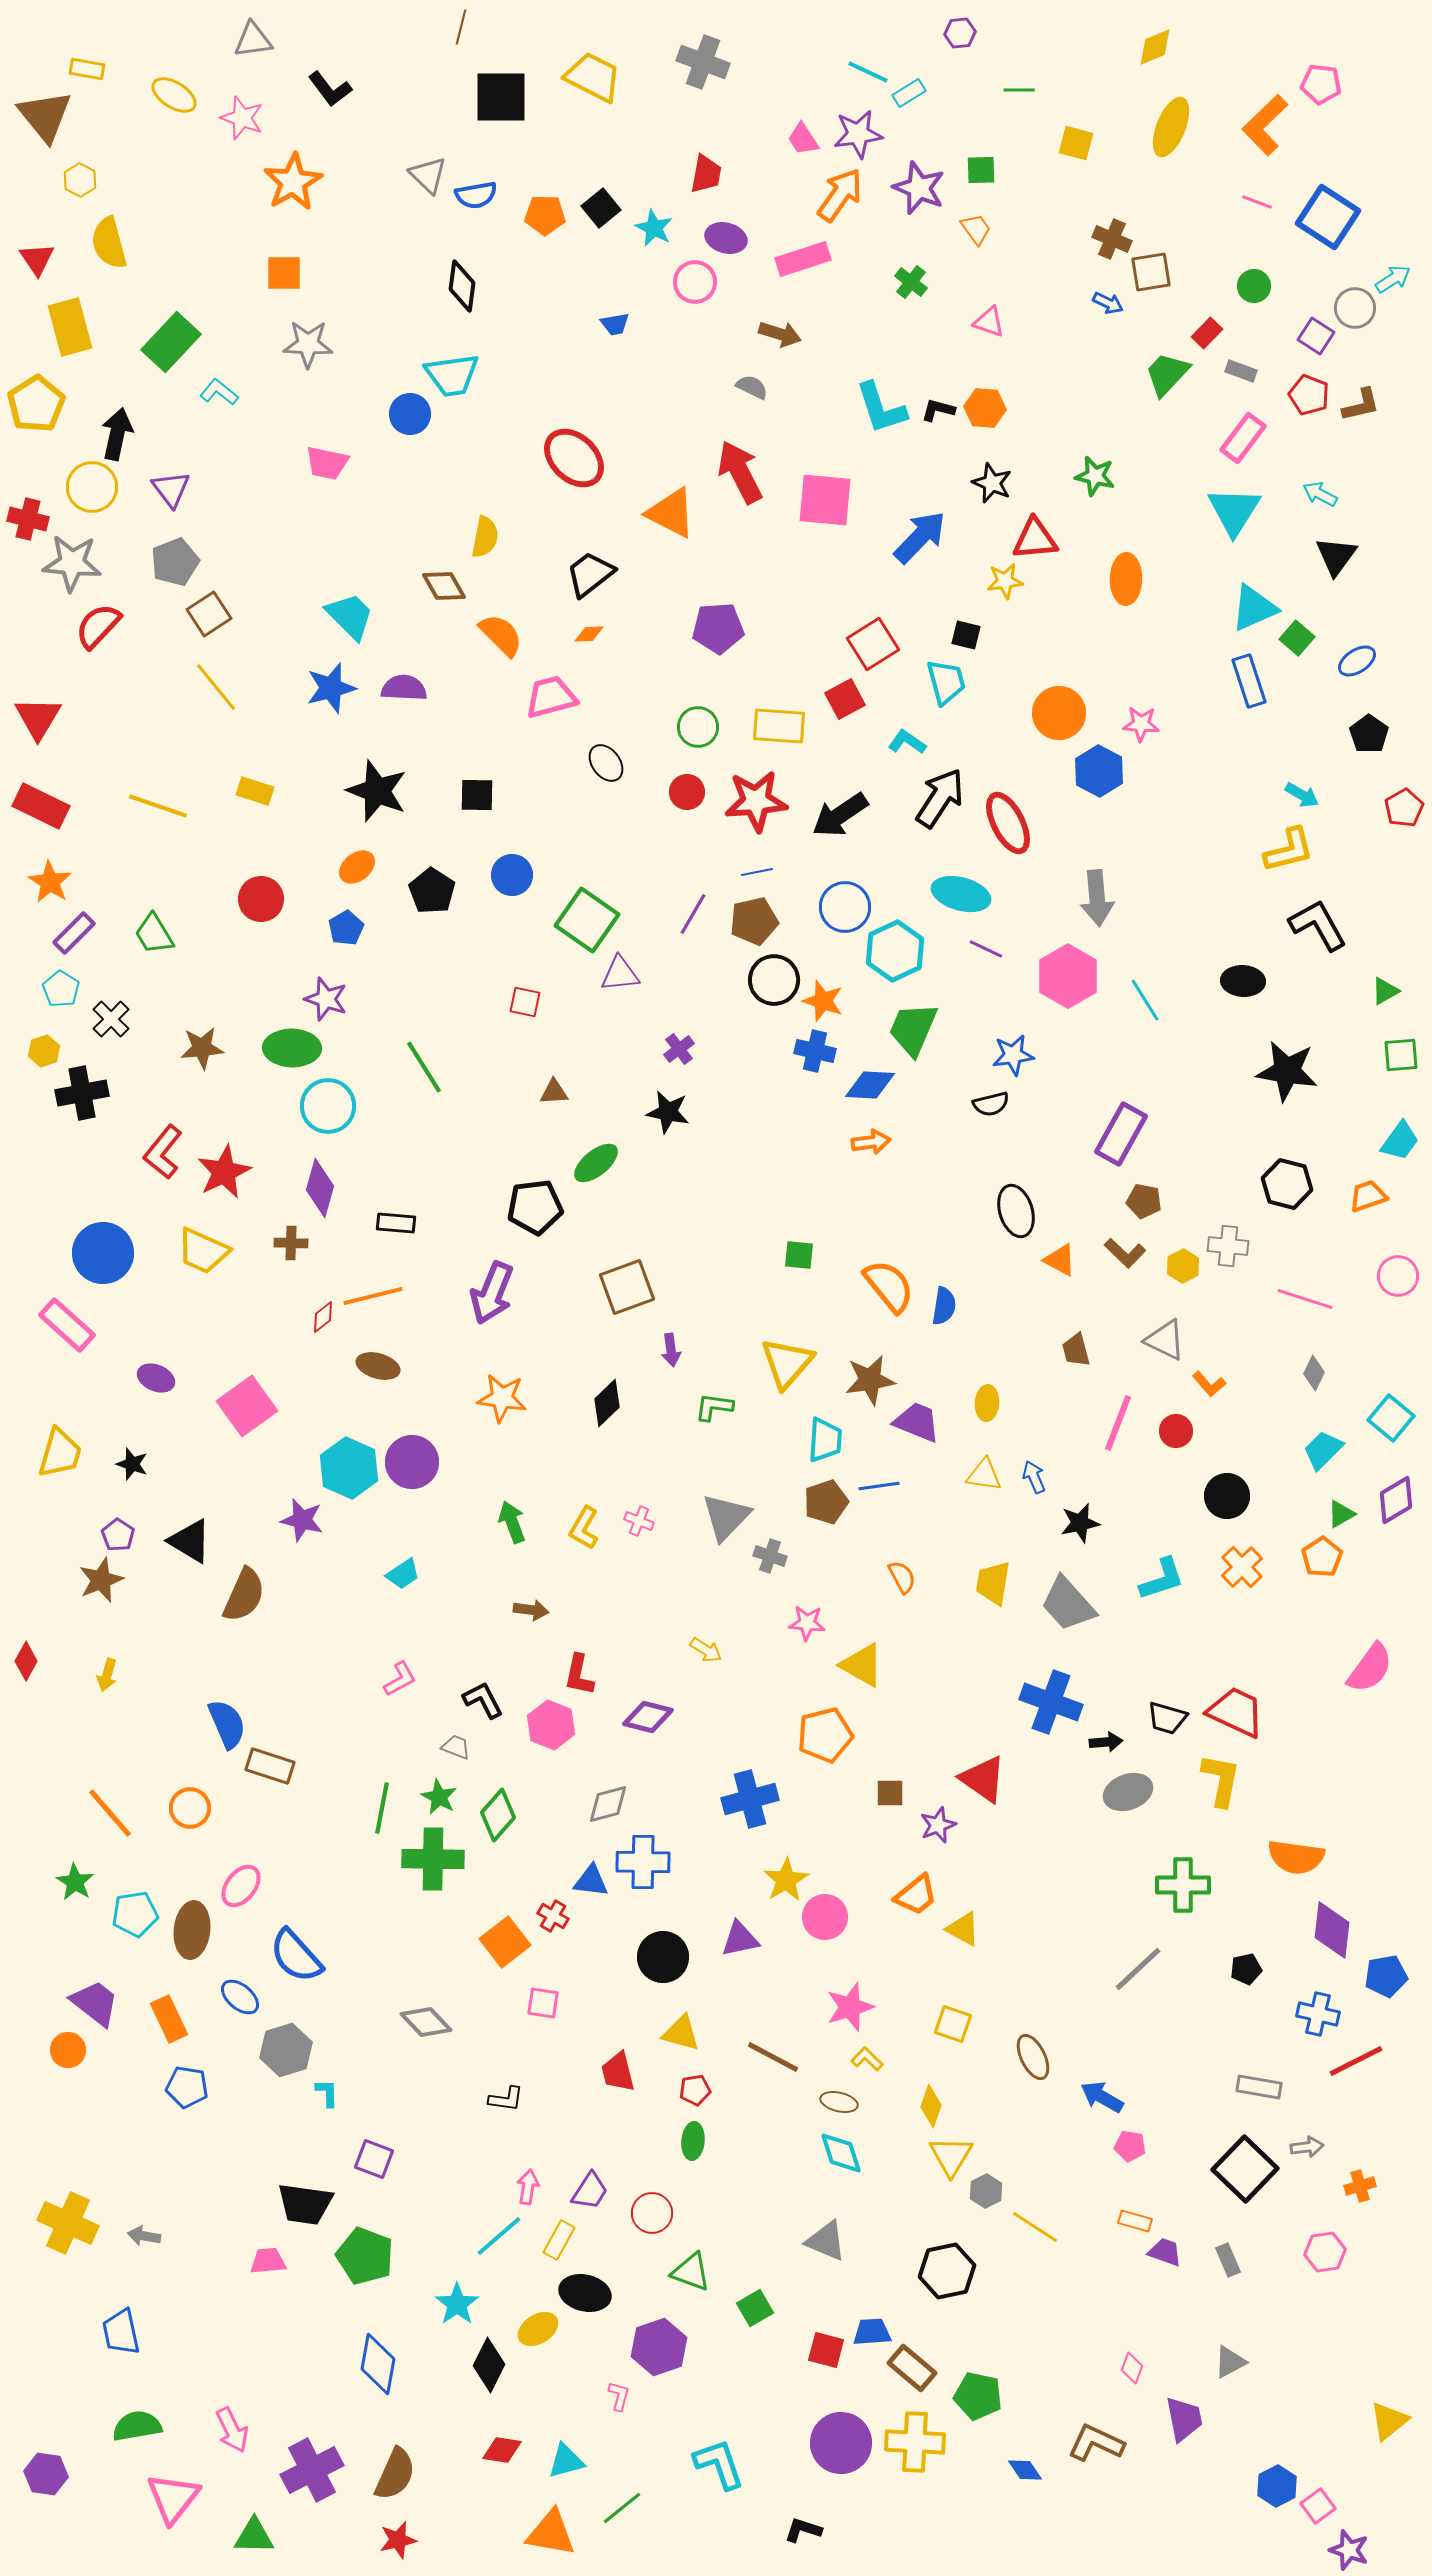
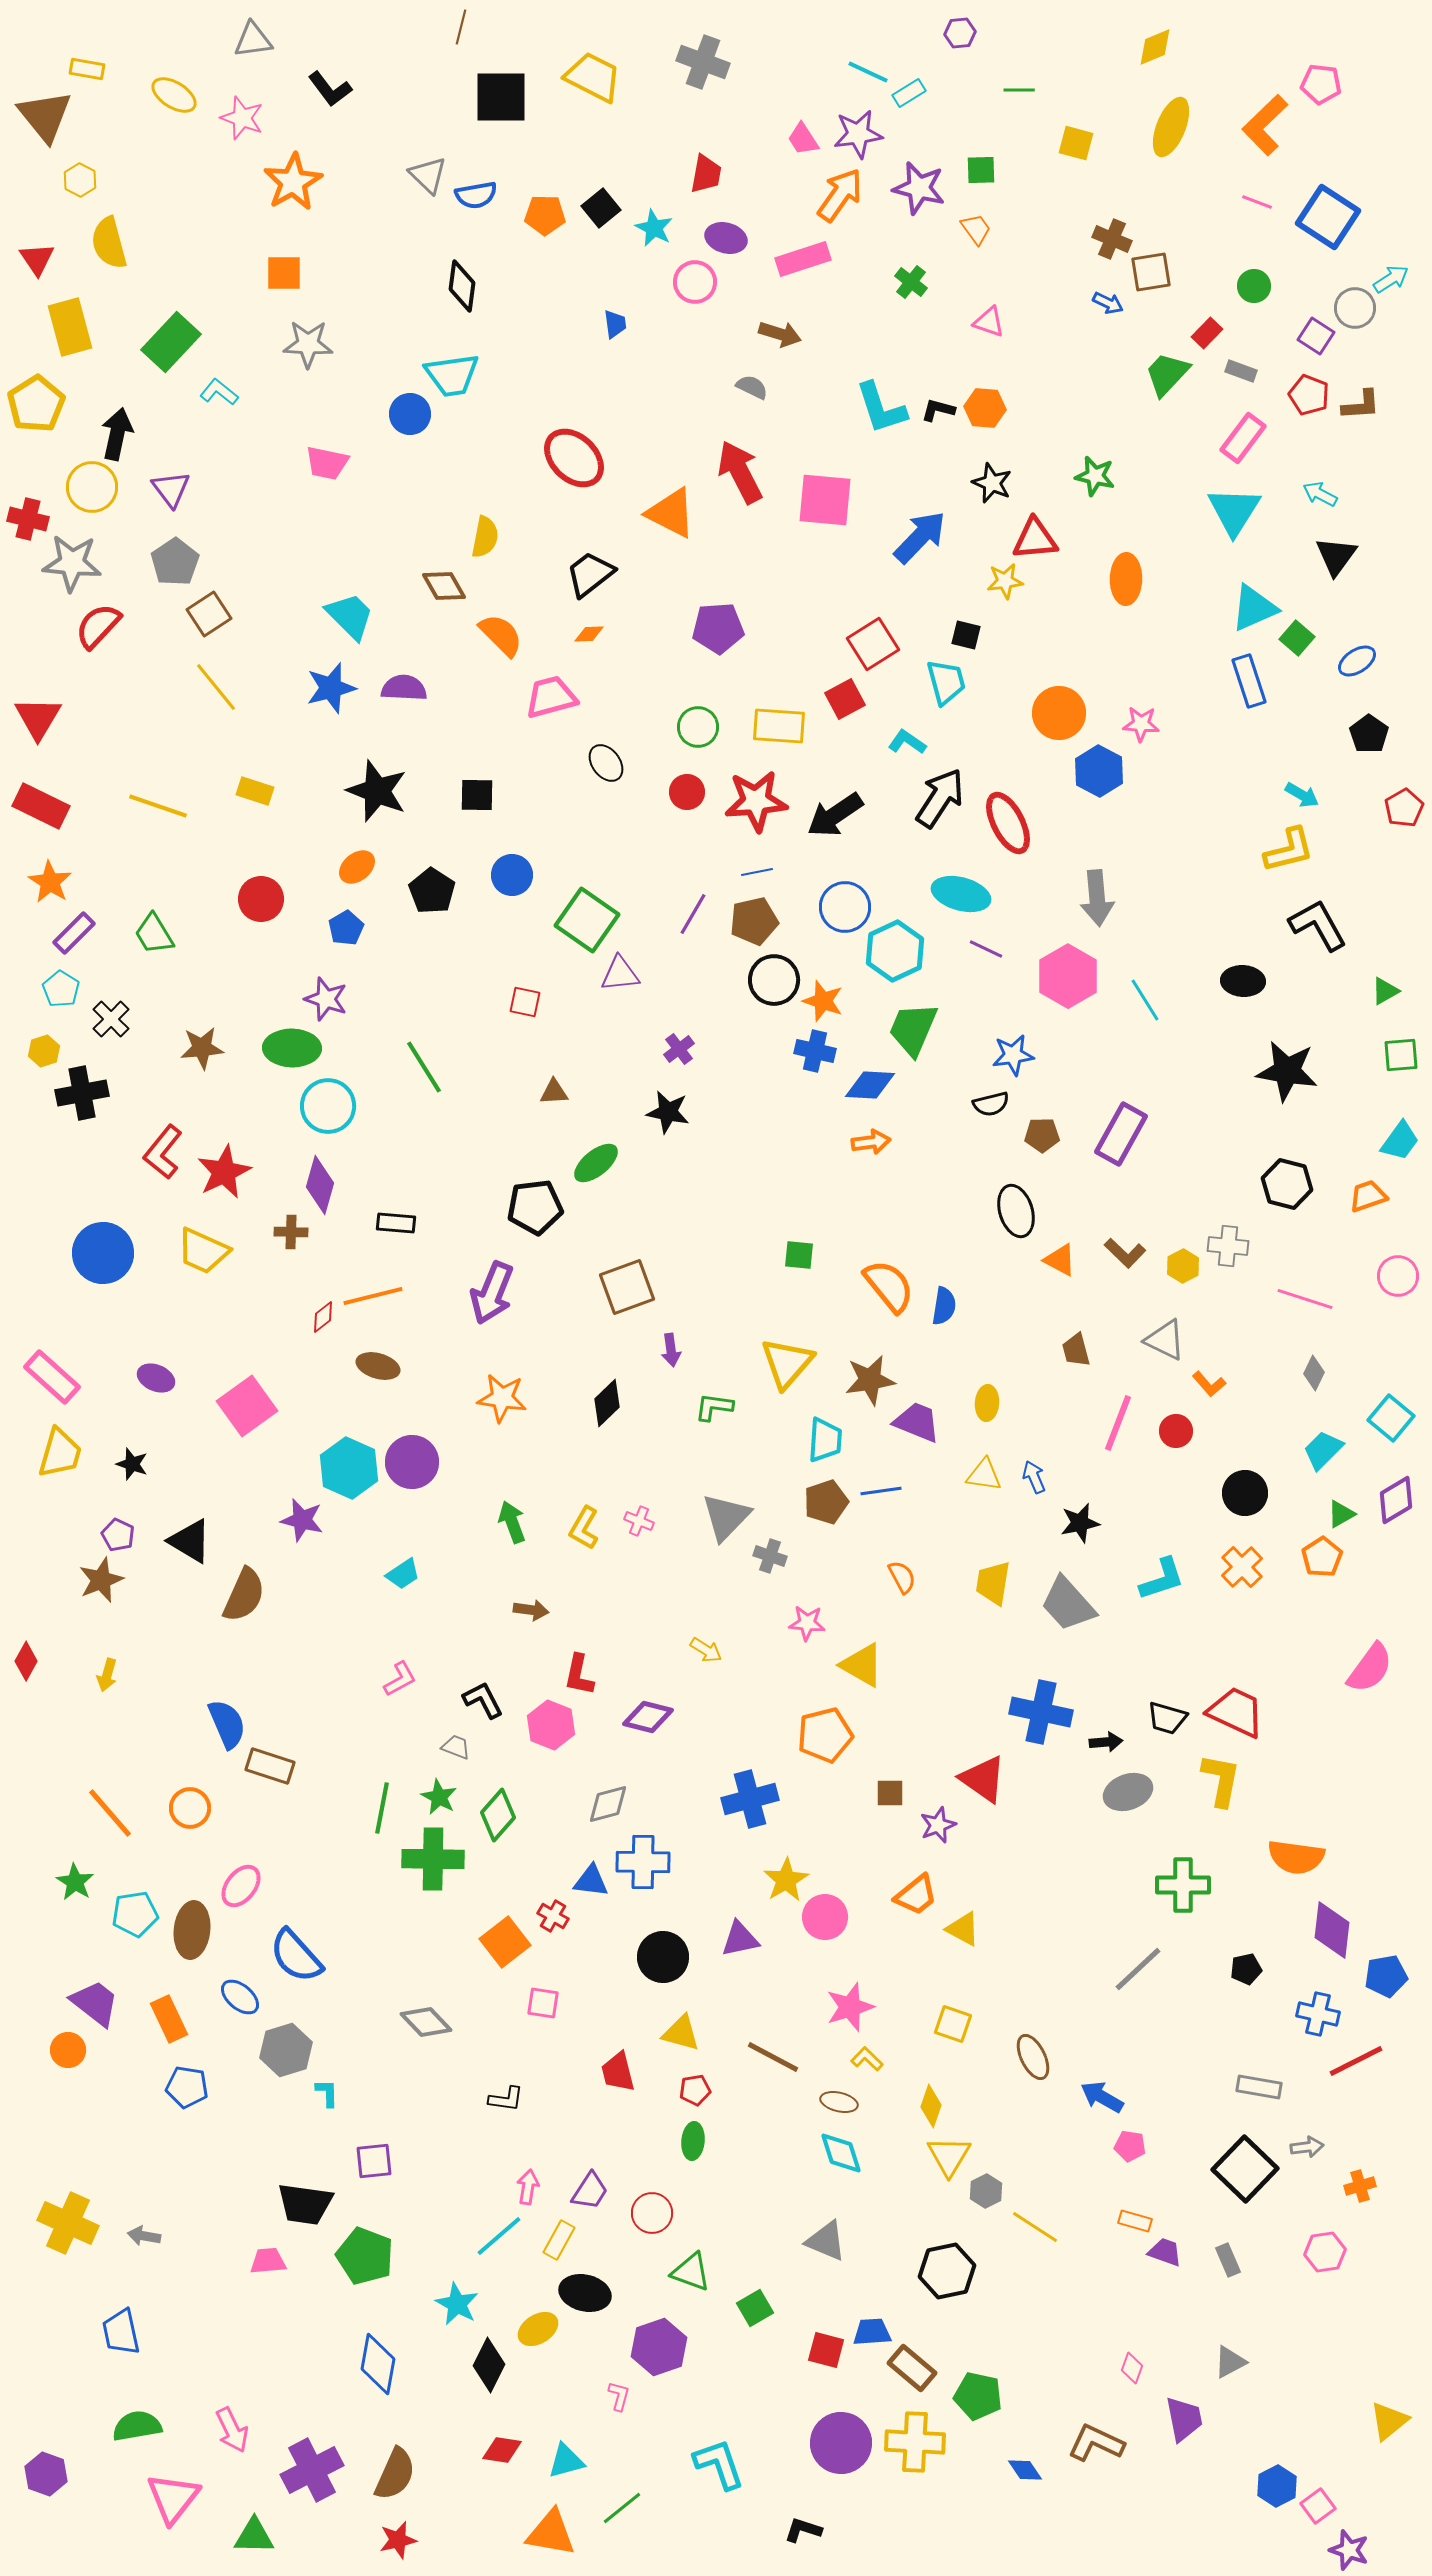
purple star at (919, 188): rotated 8 degrees counterclockwise
cyan arrow at (1393, 279): moved 2 px left
blue trapezoid at (615, 324): rotated 88 degrees counterclockwise
brown L-shape at (1361, 405): rotated 9 degrees clockwise
gray pentagon at (175, 562): rotated 12 degrees counterclockwise
black arrow at (840, 815): moved 5 px left
purple diamond at (320, 1188): moved 3 px up
brown pentagon at (1144, 1201): moved 102 px left, 66 px up; rotated 12 degrees counterclockwise
brown cross at (291, 1243): moved 11 px up
pink rectangle at (67, 1325): moved 15 px left, 52 px down
blue line at (879, 1486): moved 2 px right, 5 px down
black circle at (1227, 1496): moved 18 px right, 3 px up
purple pentagon at (118, 1535): rotated 8 degrees counterclockwise
blue cross at (1051, 1702): moved 10 px left, 10 px down; rotated 8 degrees counterclockwise
yellow triangle at (951, 2156): moved 2 px left
purple square at (374, 2159): moved 2 px down; rotated 27 degrees counterclockwise
cyan star at (457, 2304): rotated 9 degrees counterclockwise
purple hexagon at (46, 2474): rotated 12 degrees clockwise
